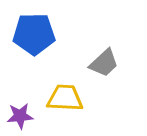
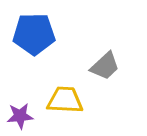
gray trapezoid: moved 1 px right, 3 px down
yellow trapezoid: moved 2 px down
